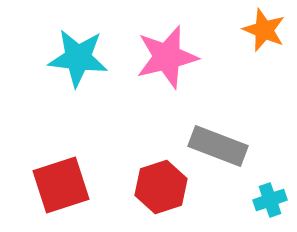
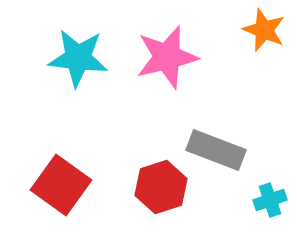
gray rectangle: moved 2 px left, 4 px down
red square: rotated 36 degrees counterclockwise
